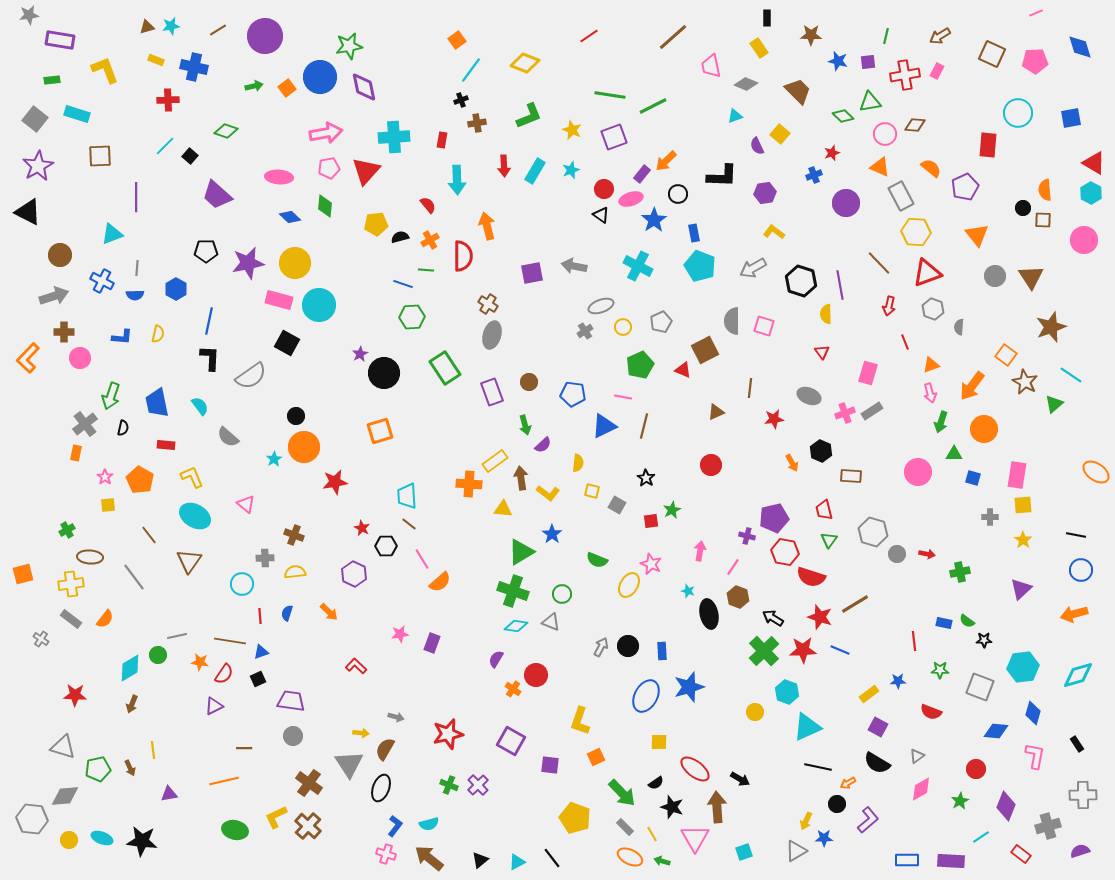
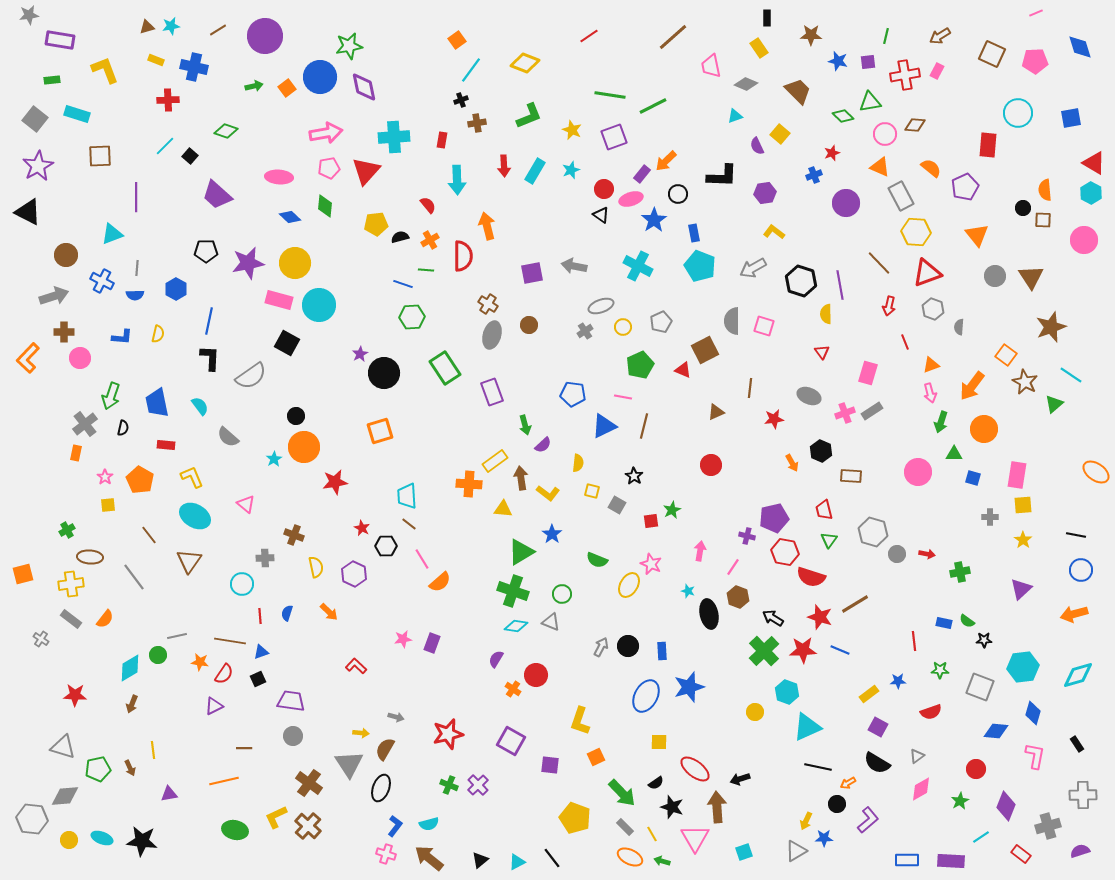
brown circle at (60, 255): moved 6 px right
brown circle at (529, 382): moved 57 px up
black star at (646, 478): moved 12 px left, 2 px up
yellow semicircle at (295, 572): moved 21 px right, 5 px up; rotated 85 degrees clockwise
pink star at (400, 634): moved 3 px right, 5 px down
red semicircle at (931, 712): rotated 40 degrees counterclockwise
black arrow at (740, 779): rotated 132 degrees clockwise
